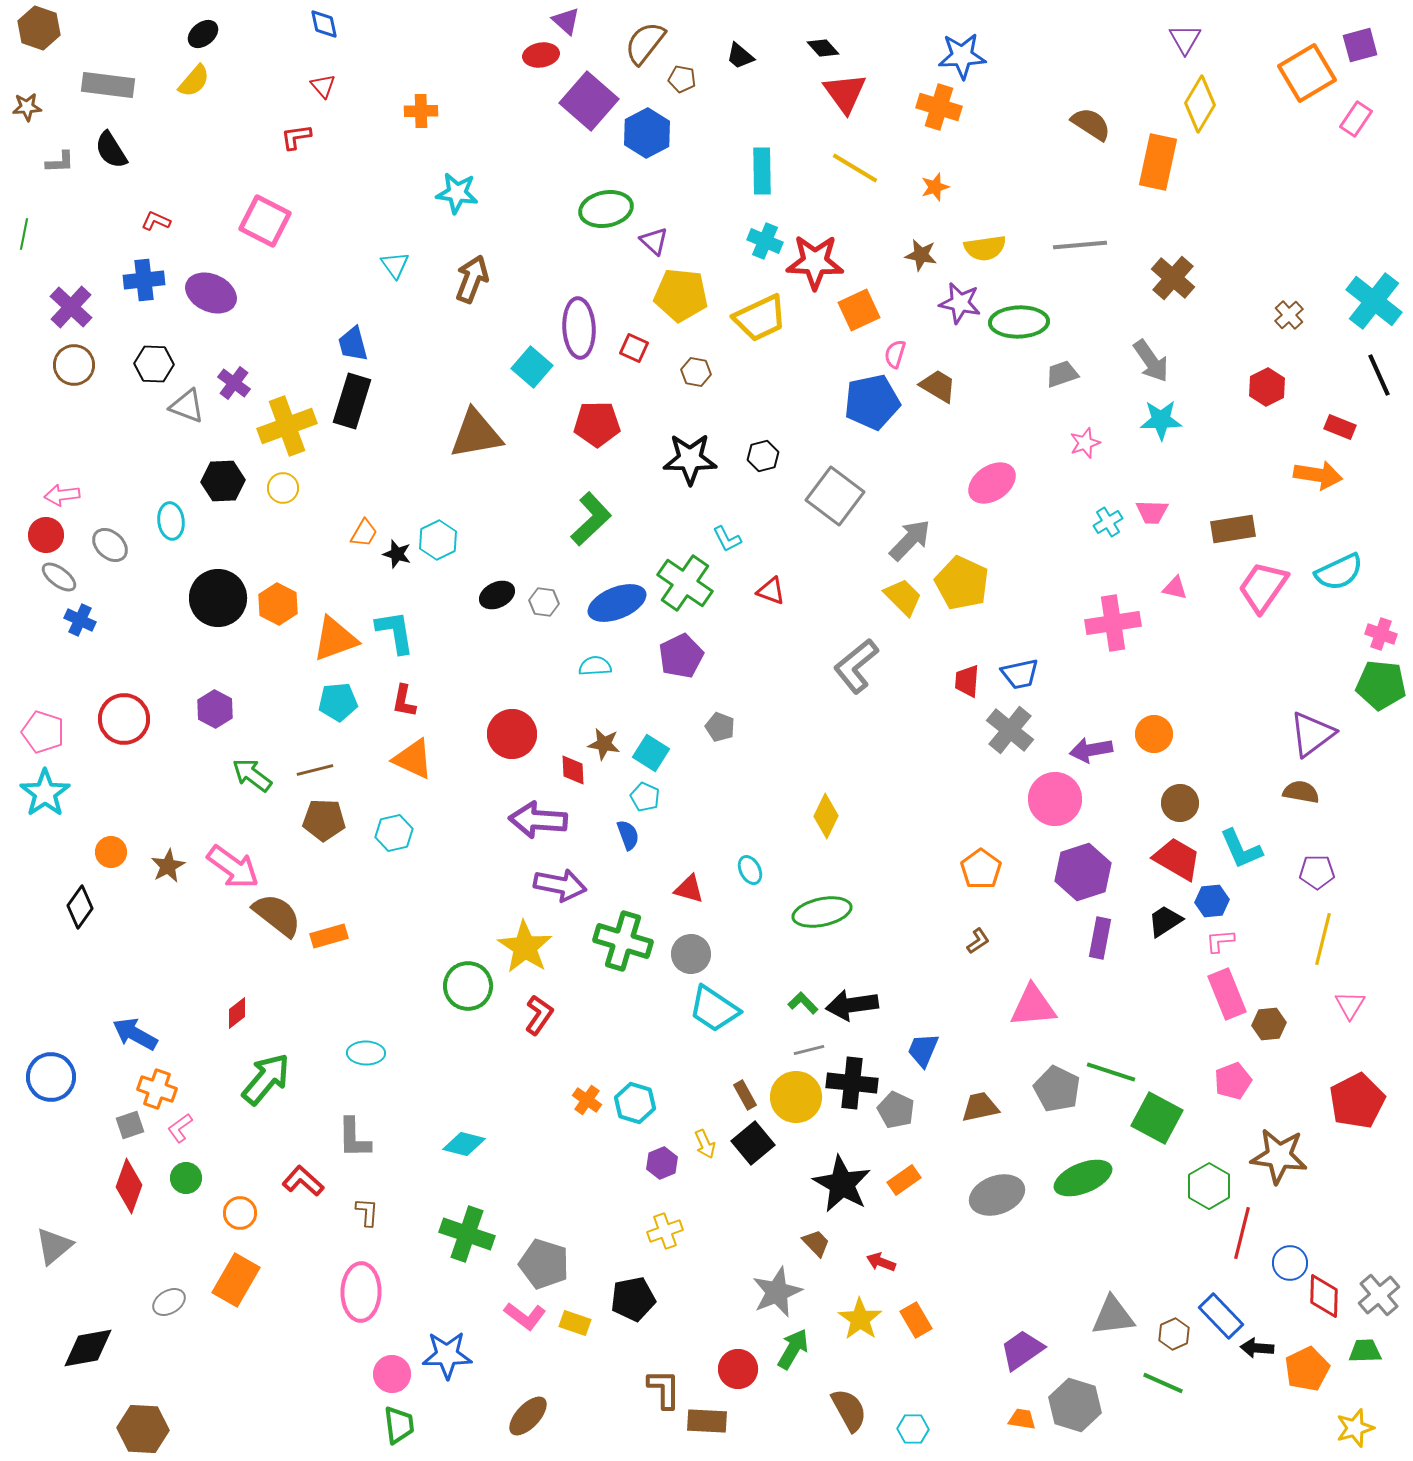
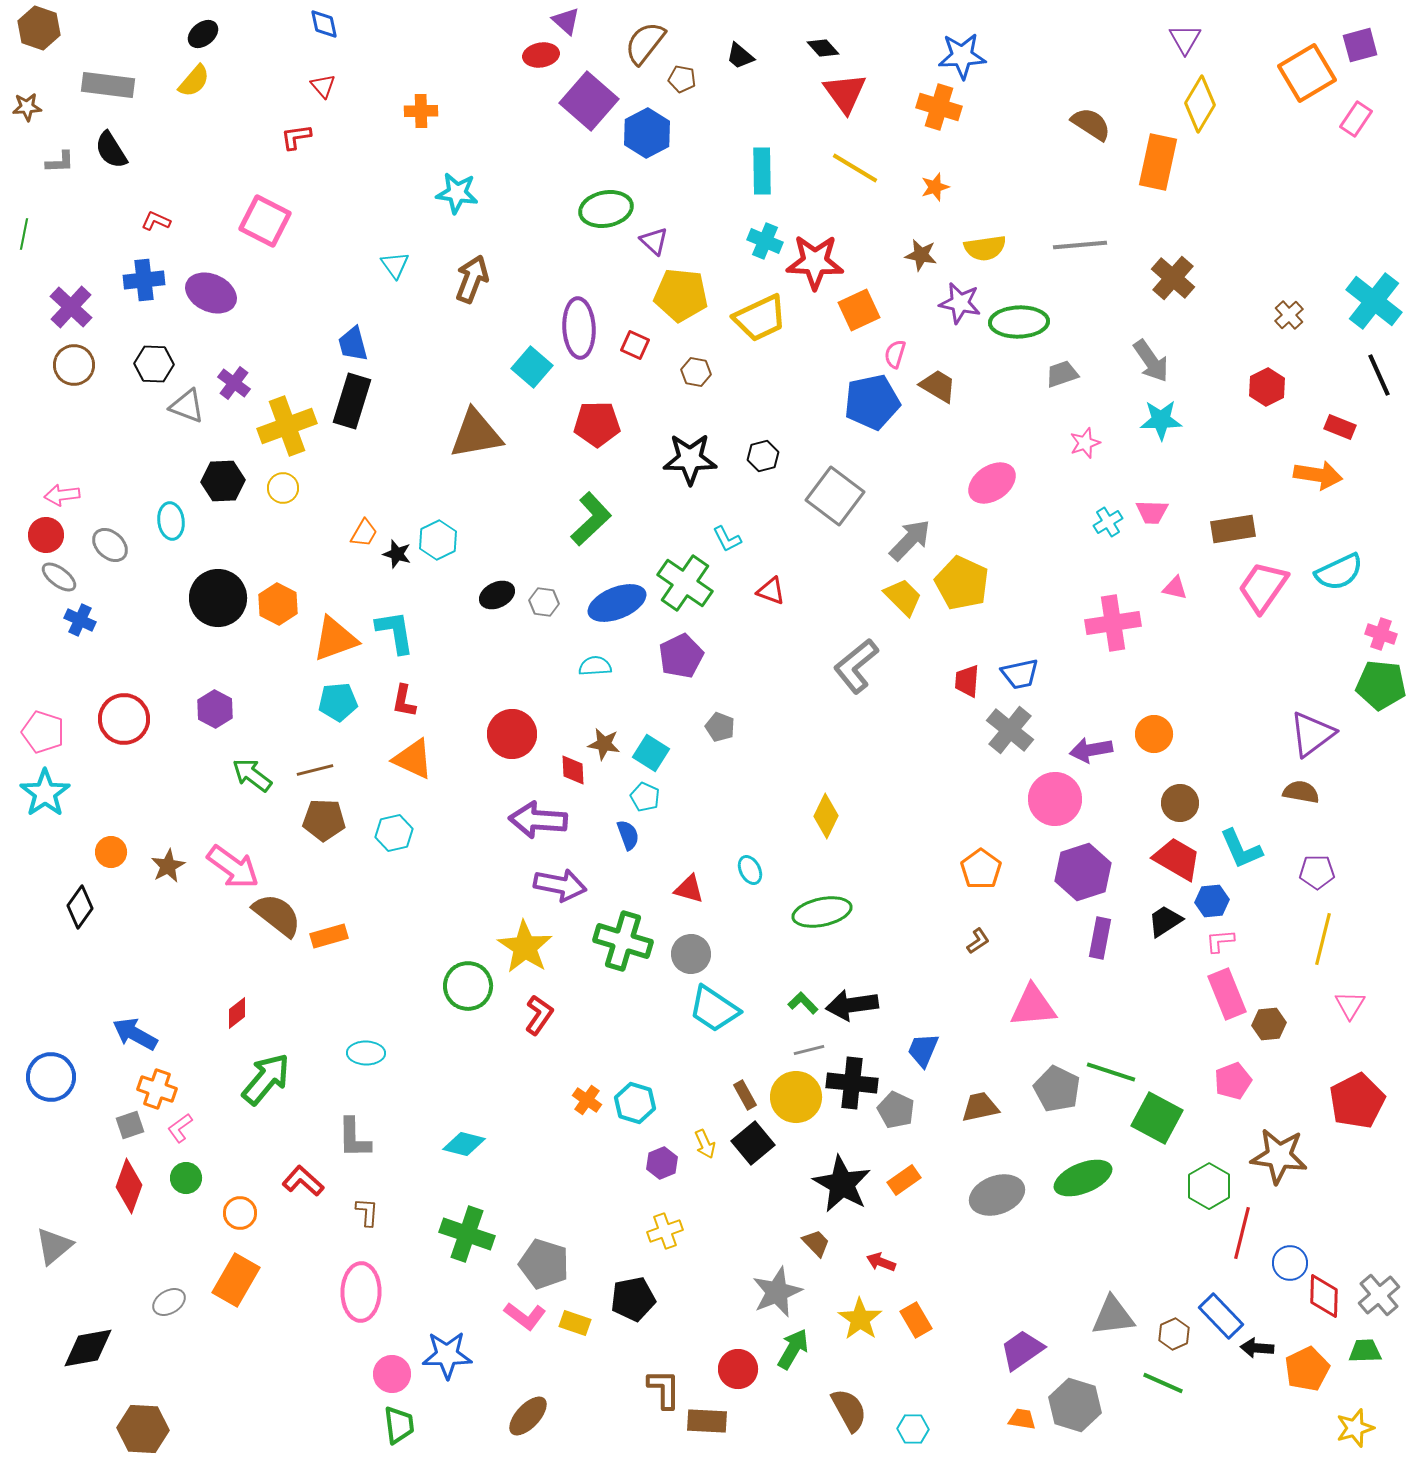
red square at (634, 348): moved 1 px right, 3 px up
